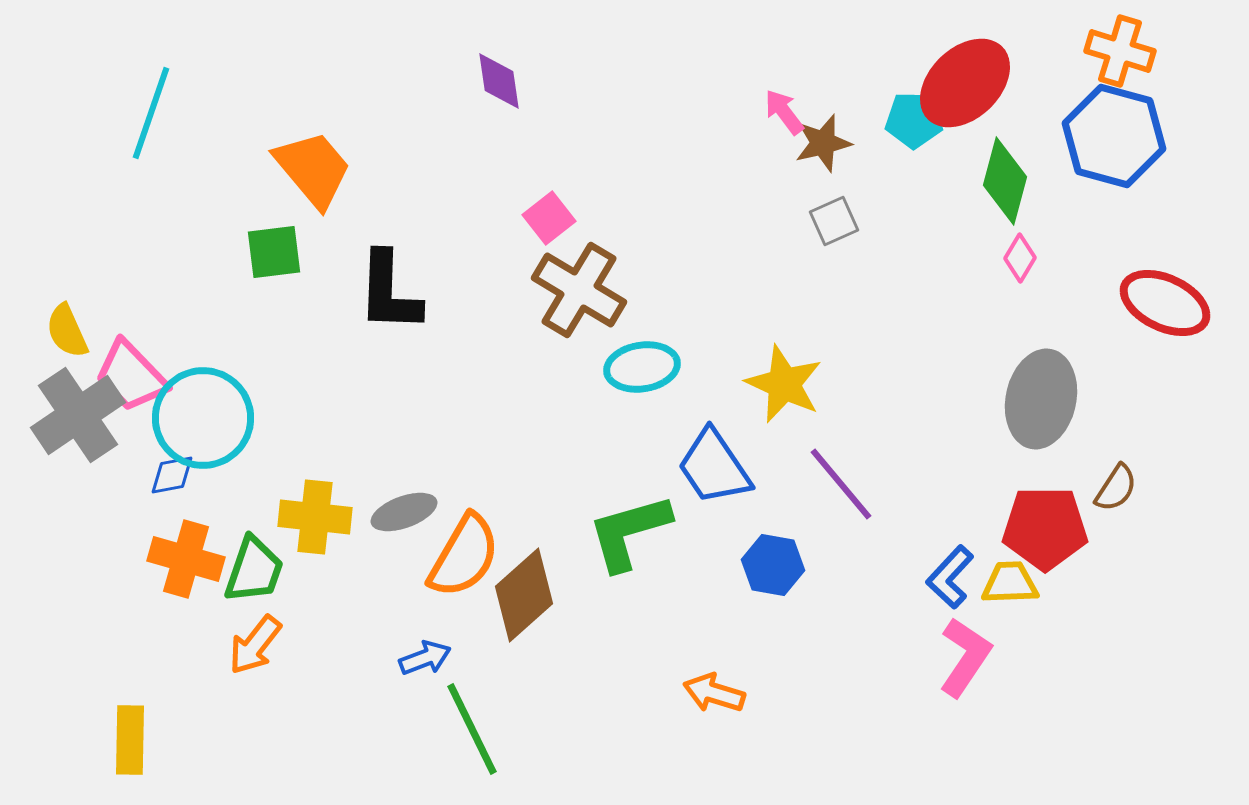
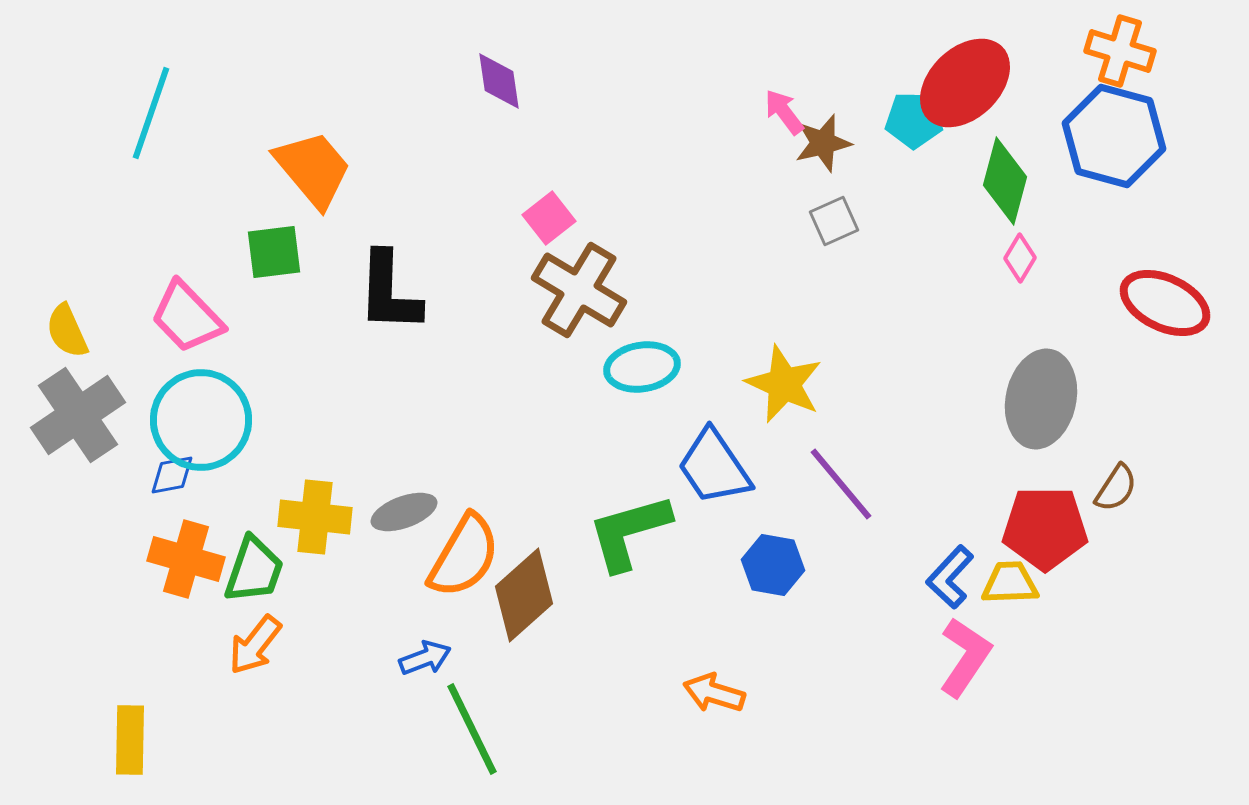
pink trapezoid at (131, 376): moved 56 px right, 59 px up
cyan circle at (203, 418): moved 2 px left, 2 px down
